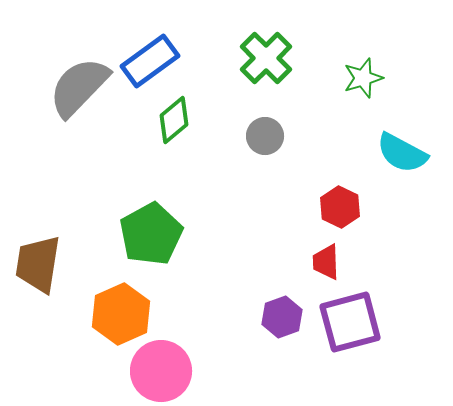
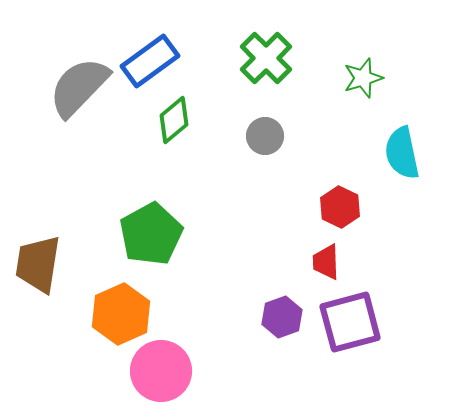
cyan semicircle: rotated 50 degrees clockwise
